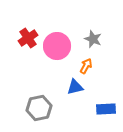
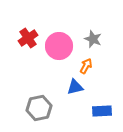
pink circle: moved 2 px right
blue rectangle: moved 4 px left, 2 px down
